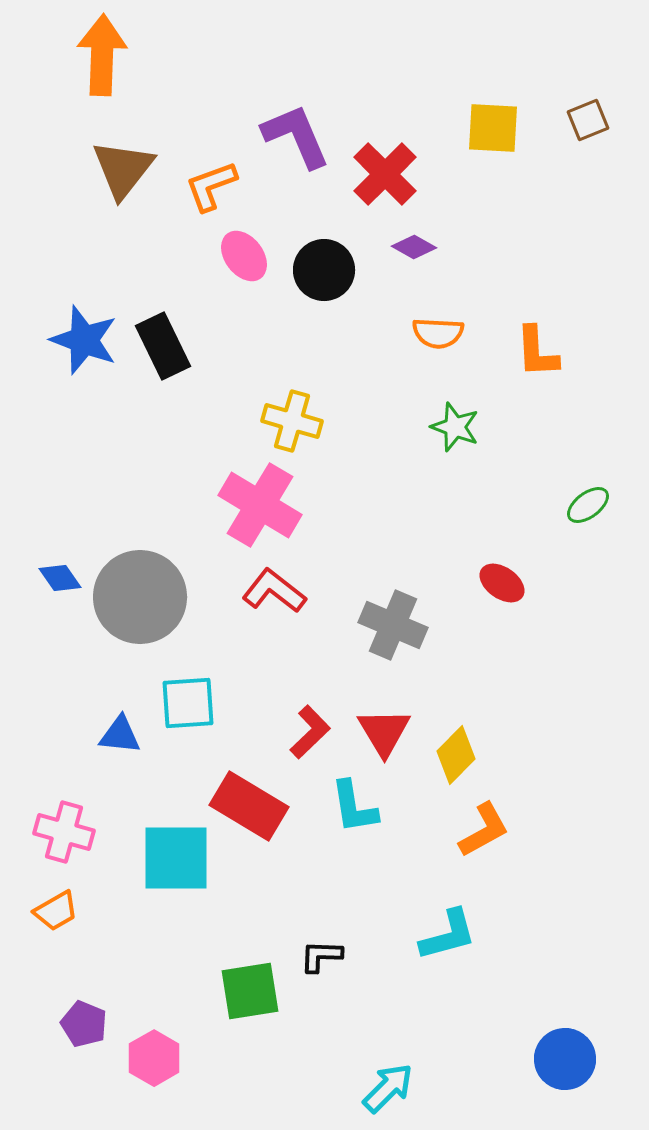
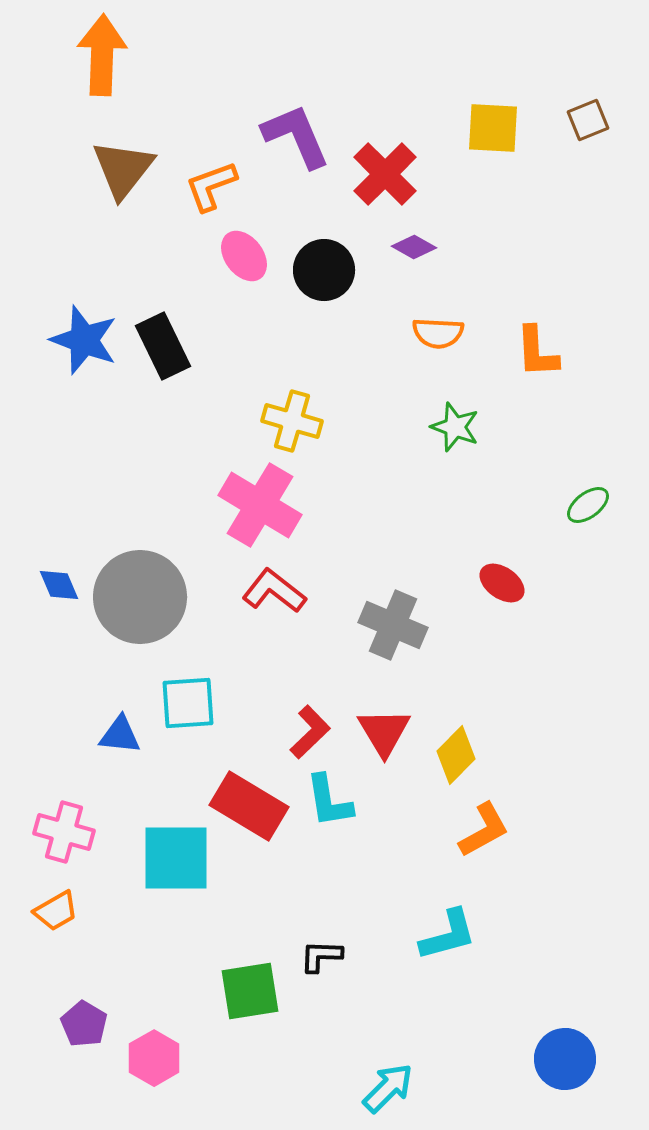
blue diamond at (60, 578): moved 1 px left, 7 px down; rotated 12 degrees clockwise
cyan L-shape at (354, 807): moved 25 px left, 6 px up
purple pentagon at (84, 1024): rotated 9 degrees clockwise
